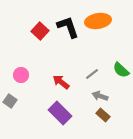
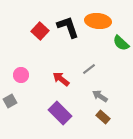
orange ellipse: rotated 15 degrees clockwise
green semicircle: moved 27 px up
gray line: moved 3 px left, 5 px up
red arrow: moved 3 px up
gray arrow: rotated 14 degrees clockwise
gray square: rotated 24 degrees clockwise
brown rectangle: moved 2 px down
